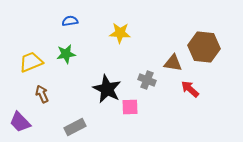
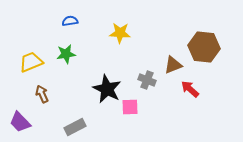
brown triangle: moved 2 px down; rotated 30 degrees counterclockwise
